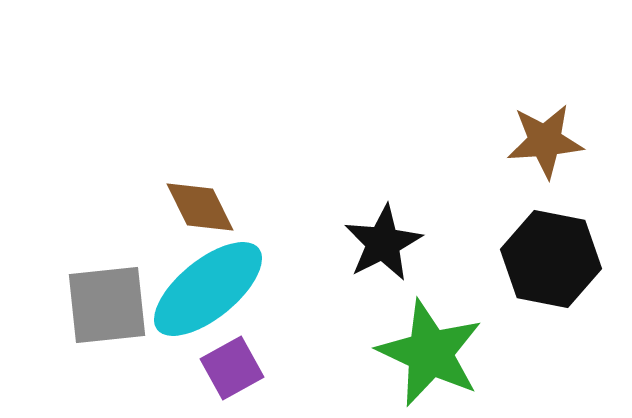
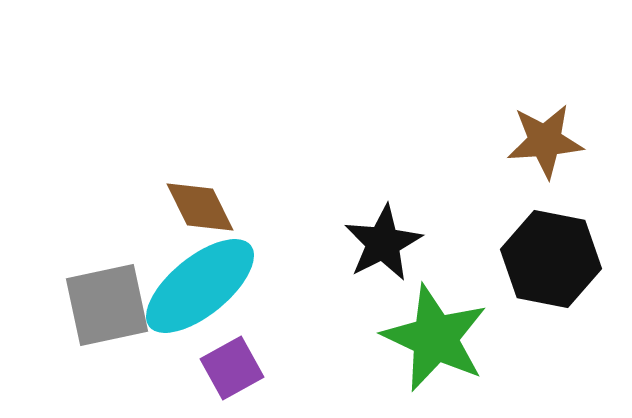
cyan ellipse: moved 8 px left, 3 px up
gray square: rotated 6 degrees counterclockwise
green star: moved 5 px right, 15 px up
